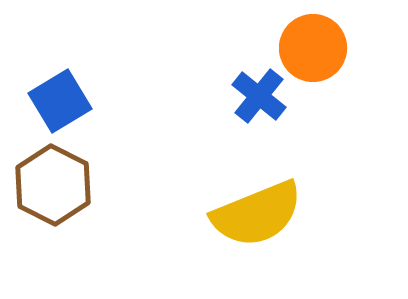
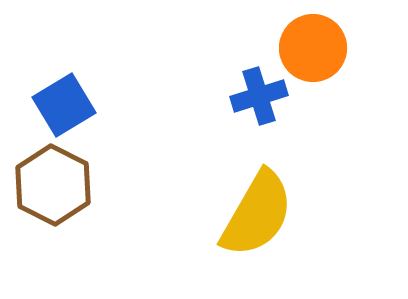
blue cross: rotated 34 degrees clockwise
blue square: moved 4 px right, 4 px down
yellow semicircle: rotated 38 degrees counterclockwise
